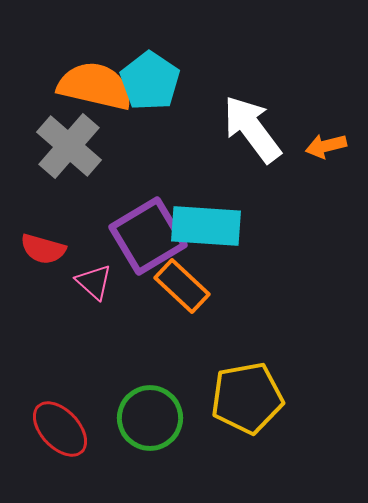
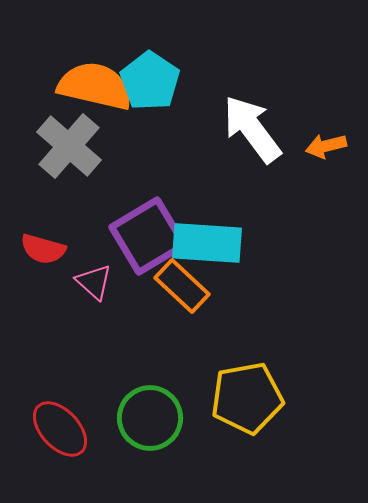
cyan rectangle: moved 1 px right, 17 px down
